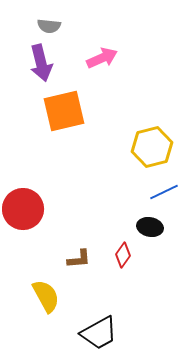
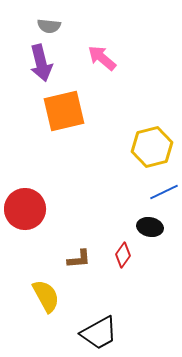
pink arrow: rotated 116 degrees counterclockwise
red circle: moved 2 px right
